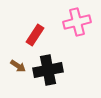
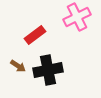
pink cross: moved 5 px up; rotated 12 degrees counterclockwise
red rectangle: rotated 20 degrees clockwise
